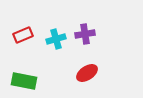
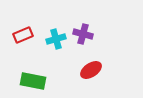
purple cross: moved 2 px left; rotated 24 degrees clockwise
red ellipse: moved 4 px right, 3 px up
green rectangle: moved 9 px right
